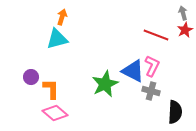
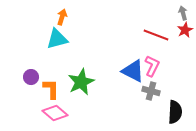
green star: moved 24 px left, 2 px up
